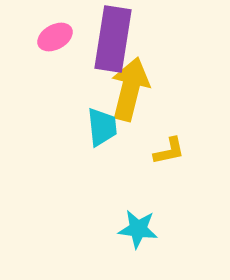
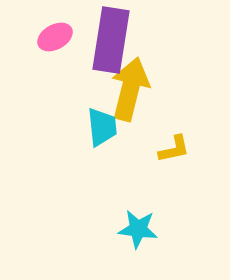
purple rectangle: moved 2 px left, 1 px down
yellow L-shape: moved 5 px right, 2 px up
